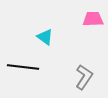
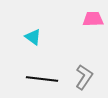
cyan triangle: moved 12 px left
black line: moved 19 px right, 12 px down
